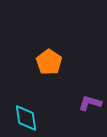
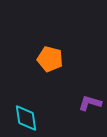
orange pentagon: moved 1 px right, 3 px up; rotated 20 degrees counterclockwise
